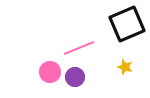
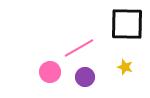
black square: rotated 24 degrees clockwise
pink line: rotated 8 degrees counterclockwise
purple circle: moved 10 px right
